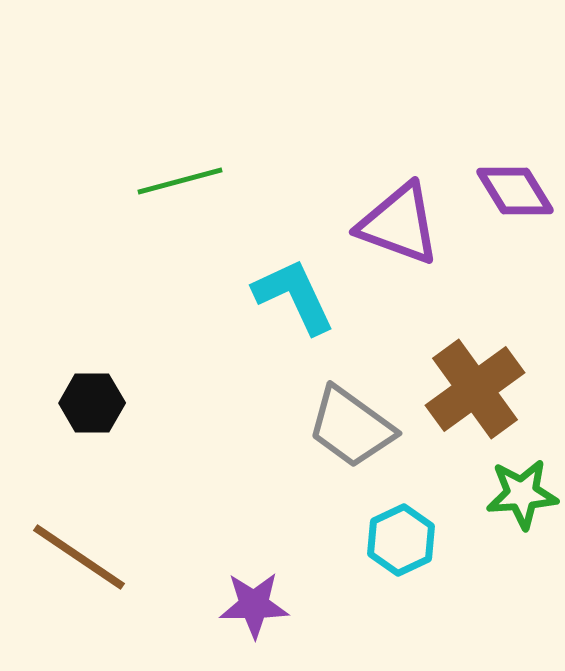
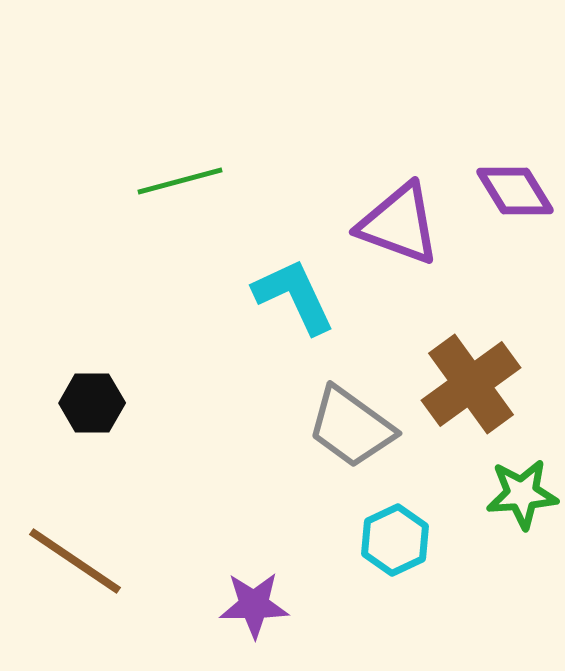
brown cross: moved 4 px left, 5 px up
cyan hexagon: moved 6 px left
brown line: moved 4 px left, 4 px down
